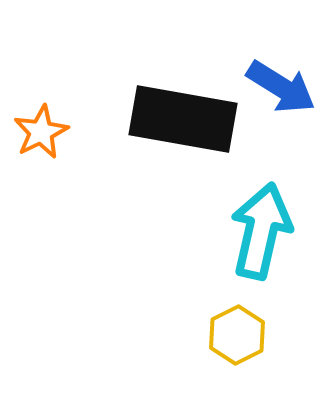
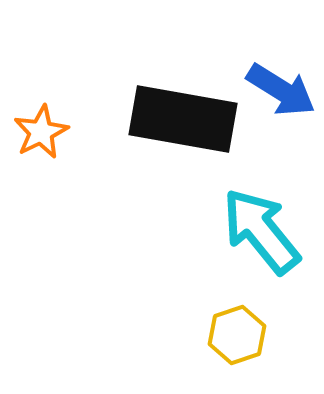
blue arrow: moved 3 px down
cyan arrow: rotated 52 degrees counterclockwise
yellow hexagon: rotated 8 degrees clockwise
